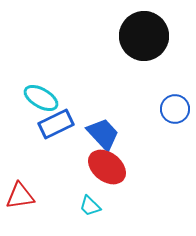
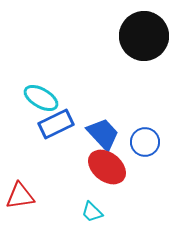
blue circle: moved 30 px left, 33 px down
cyan trapezoid: moved 2 px right, 6 px down
